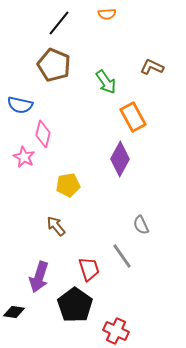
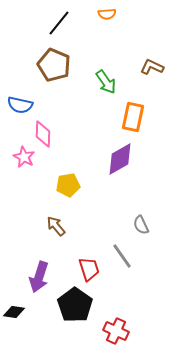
orange rectangle: rotated 40 degrees clockwise
pink diamond: rotated 12 degrees counterclockwise
purple diamond: rotated 32 degrees clockwise
